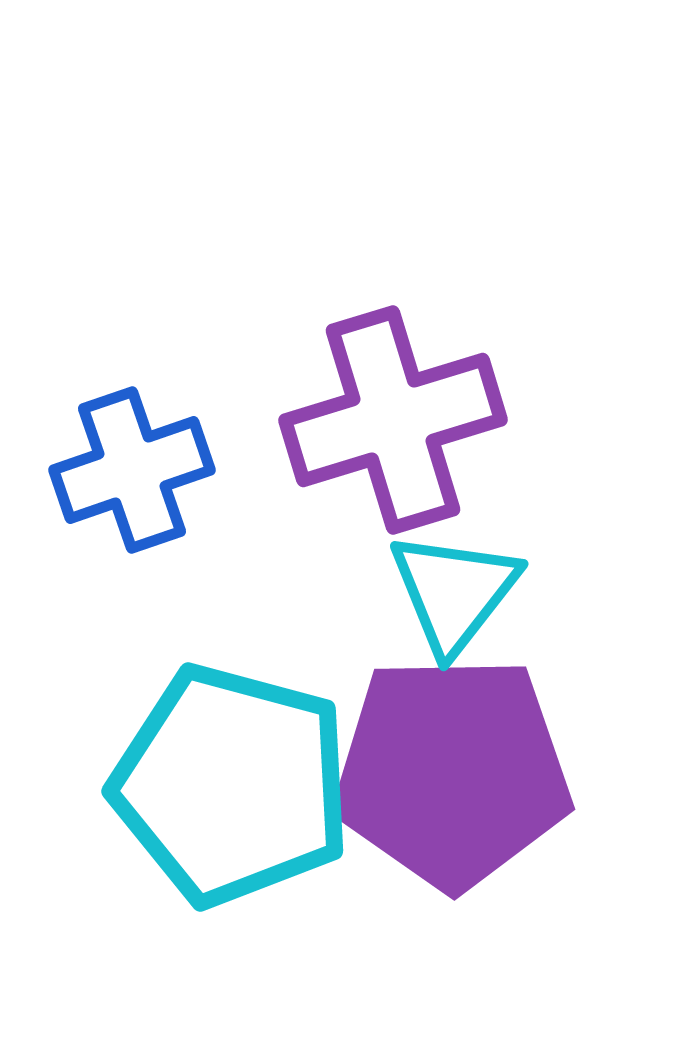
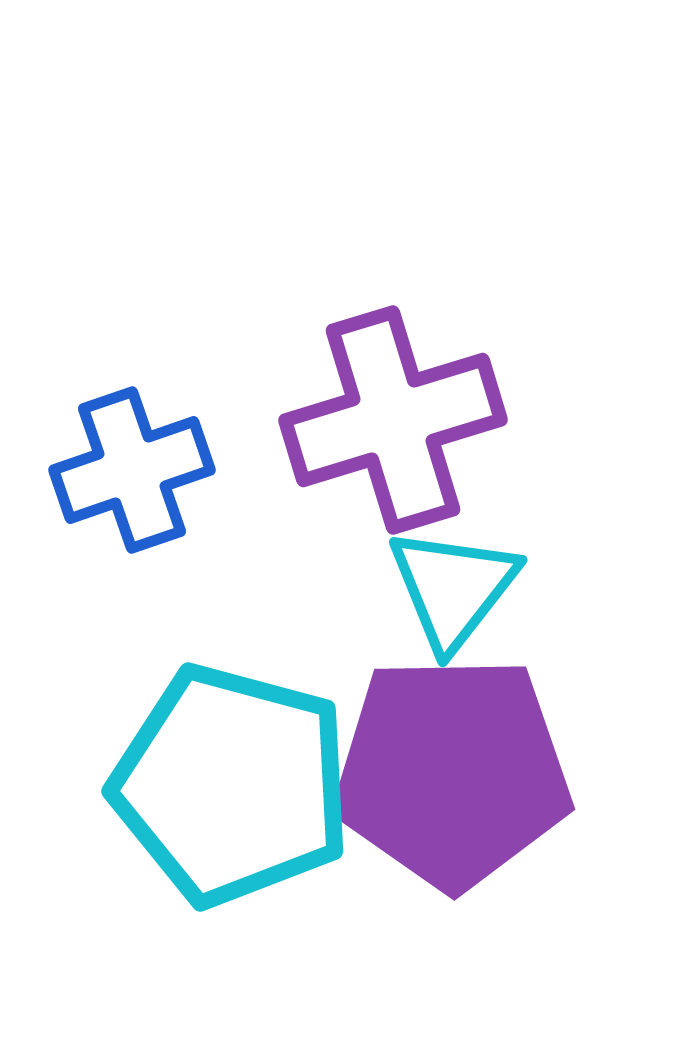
cyan triangle: moved 1 px left, 4 px up
